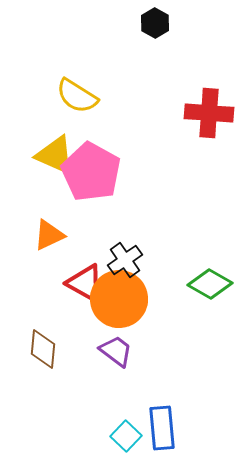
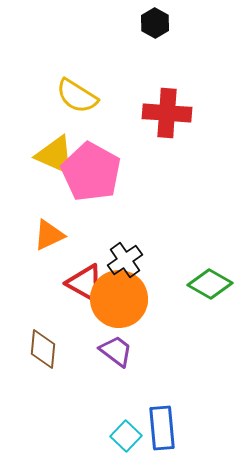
red cross: moved 42 px left
